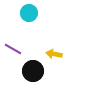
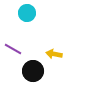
cyan circle: moved 2 px left
